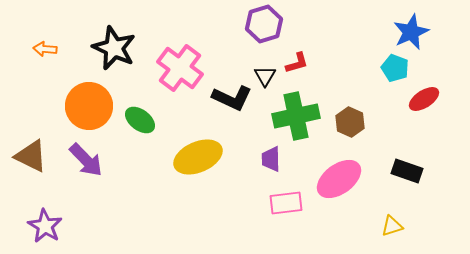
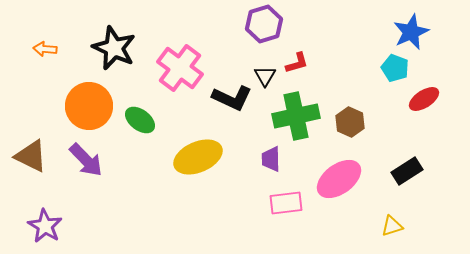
black rectangle: rotated 52 degrees counterclockwise
